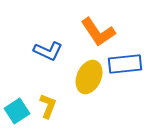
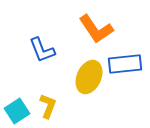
orange L-shape: moved 2 px left, 3 px up
blue L-shape: moved 6 px left, 1 px up; rotated 44 degrees clockwise
